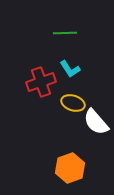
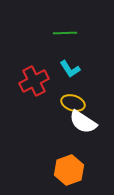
red cross: moved 7 px left, 1 px up; rotated 8 degrees counterclockwise
white semicircle: moved 13 px left; rotated 16 degrees counterclockwise
orange hexagon: moved 1 px left, 2 px down
